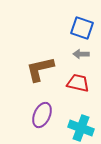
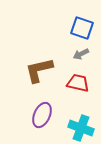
gray arrow: rotated 28 degrees counterclockwise
brown L-shape: moved 1 px left, 1 px down
